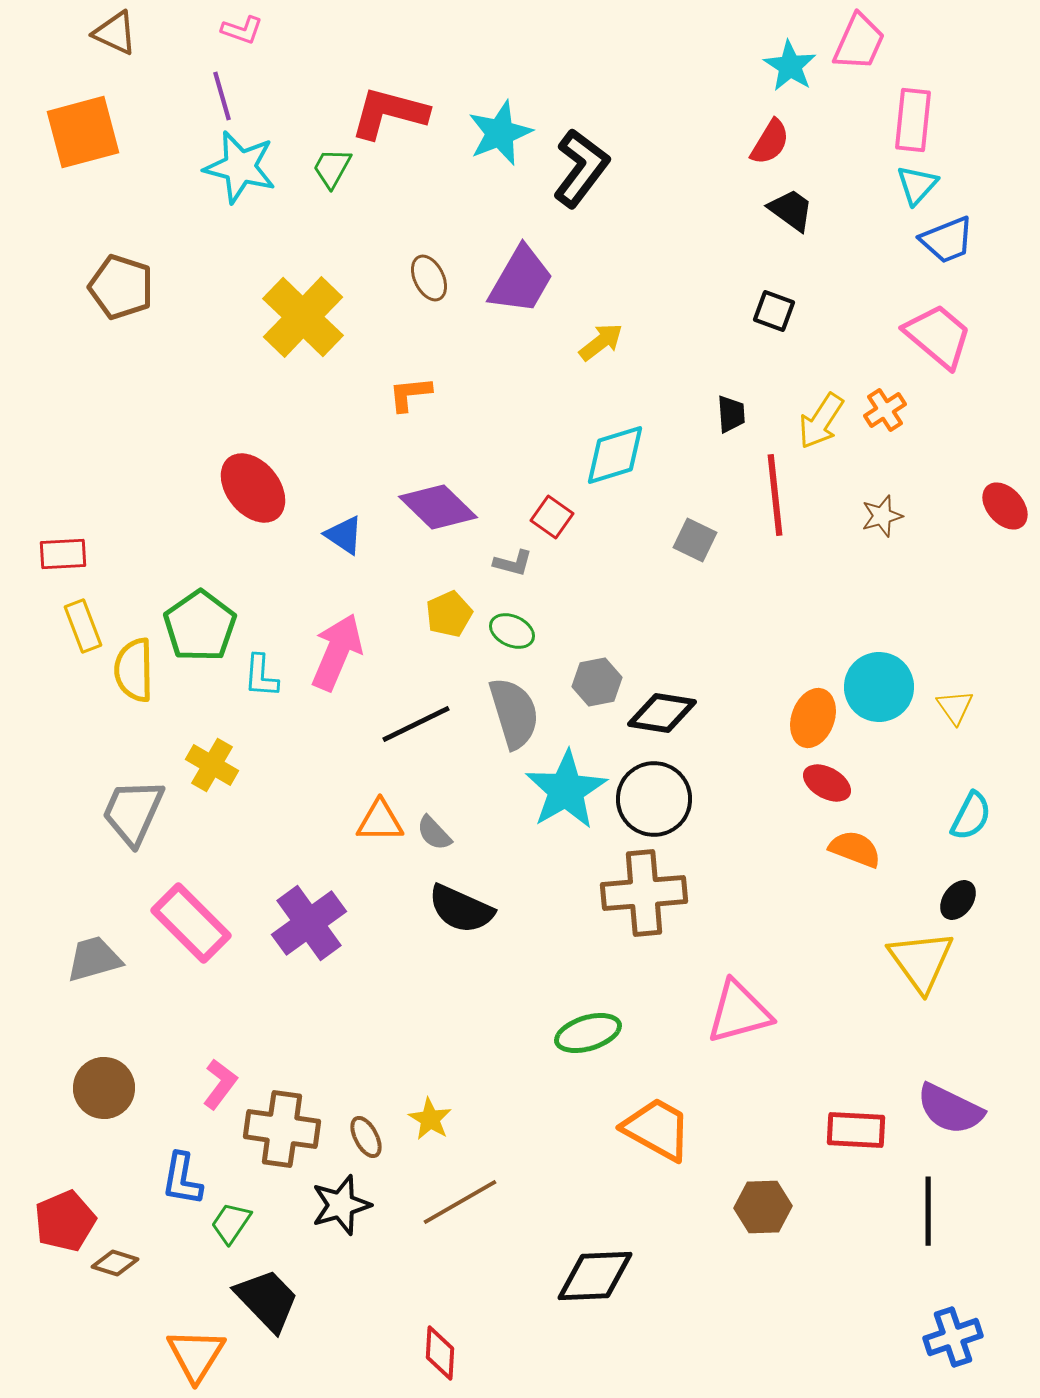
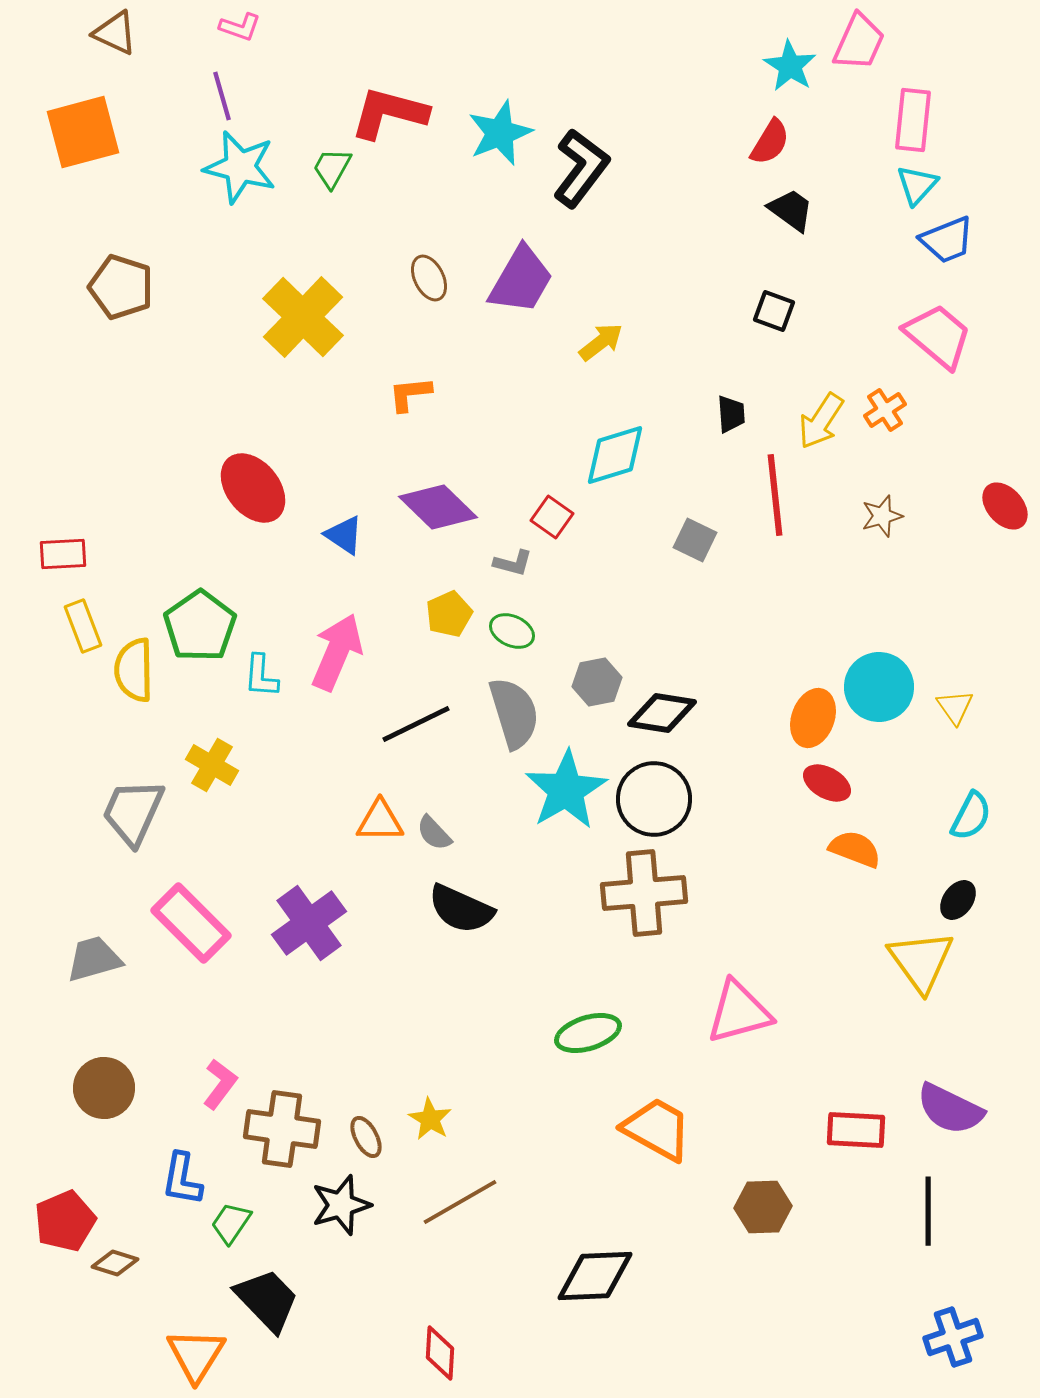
pink L-shape at (242, 30): moved 2 px left, 3 px up
